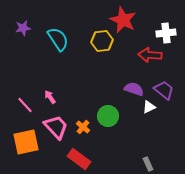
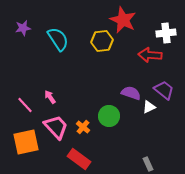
purple semicircle: moved 3 px left, 4 px down
green circle: moved 1 px right
